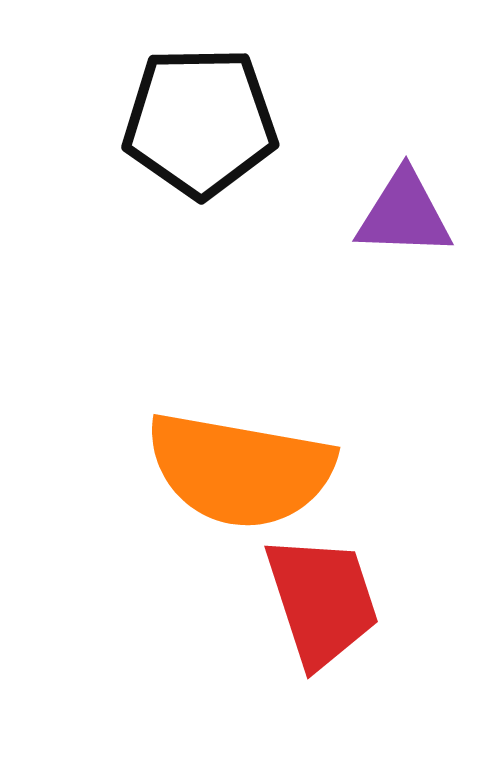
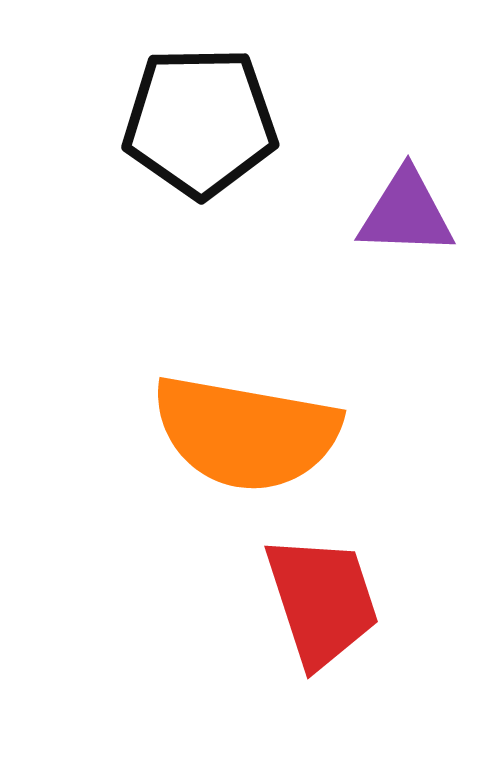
purple triangle: moved 2 px right, 1 px up
orange semicircle: moved 6 px right, 37 px up
